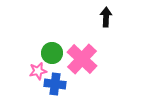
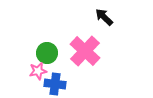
black arrow: moved 2 px left; rotated 48 degrees counterclockwise
green circle: moved 5 px left
pink cross: moved 3 px right, 8 px up
